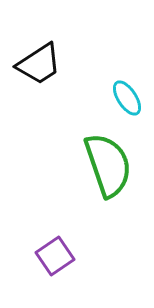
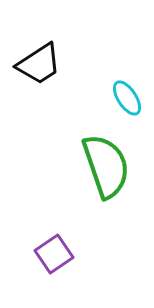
green semicircle: moved 2 px left, 1 px down
purple square: moved 1 px left, 2 px up
